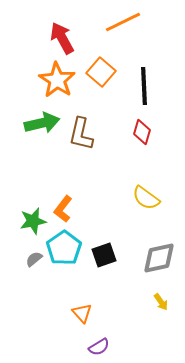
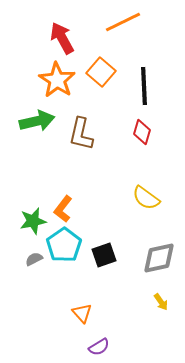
green arrow: moved 5 px left, 2 px up
cyan pentagon: moved 3 px up
gray semicircle: rotated 12 degrees clockwise
